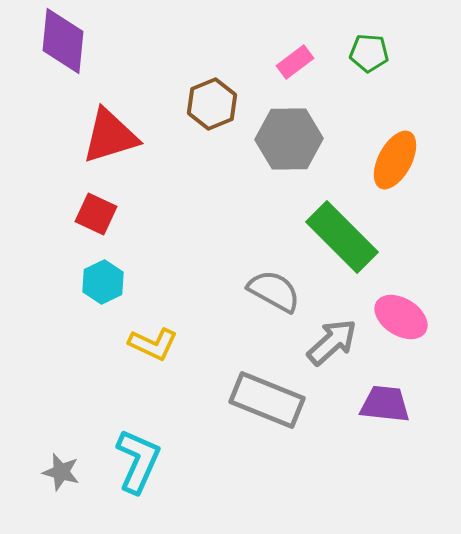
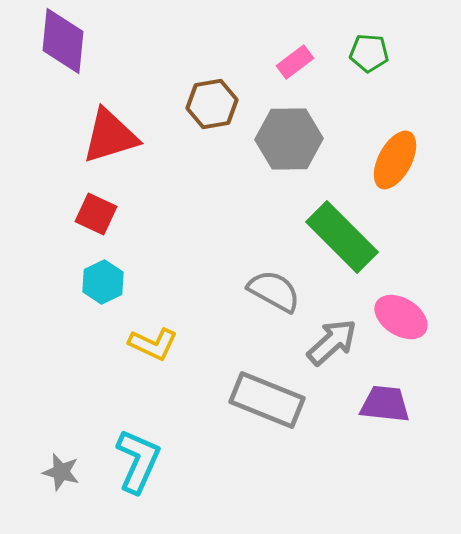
brown hexagon: rotated 12 degrees clockwise
